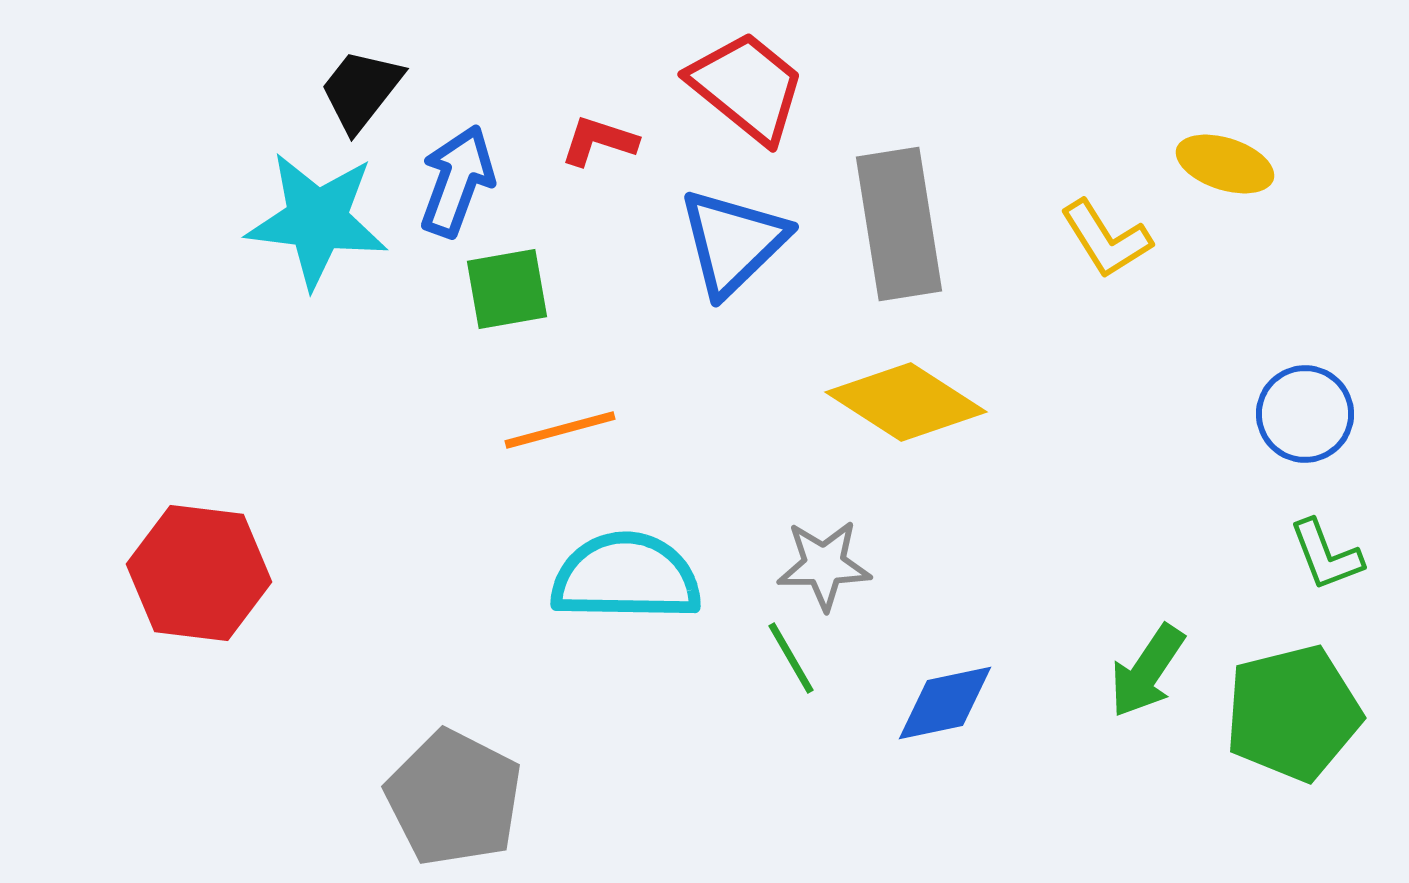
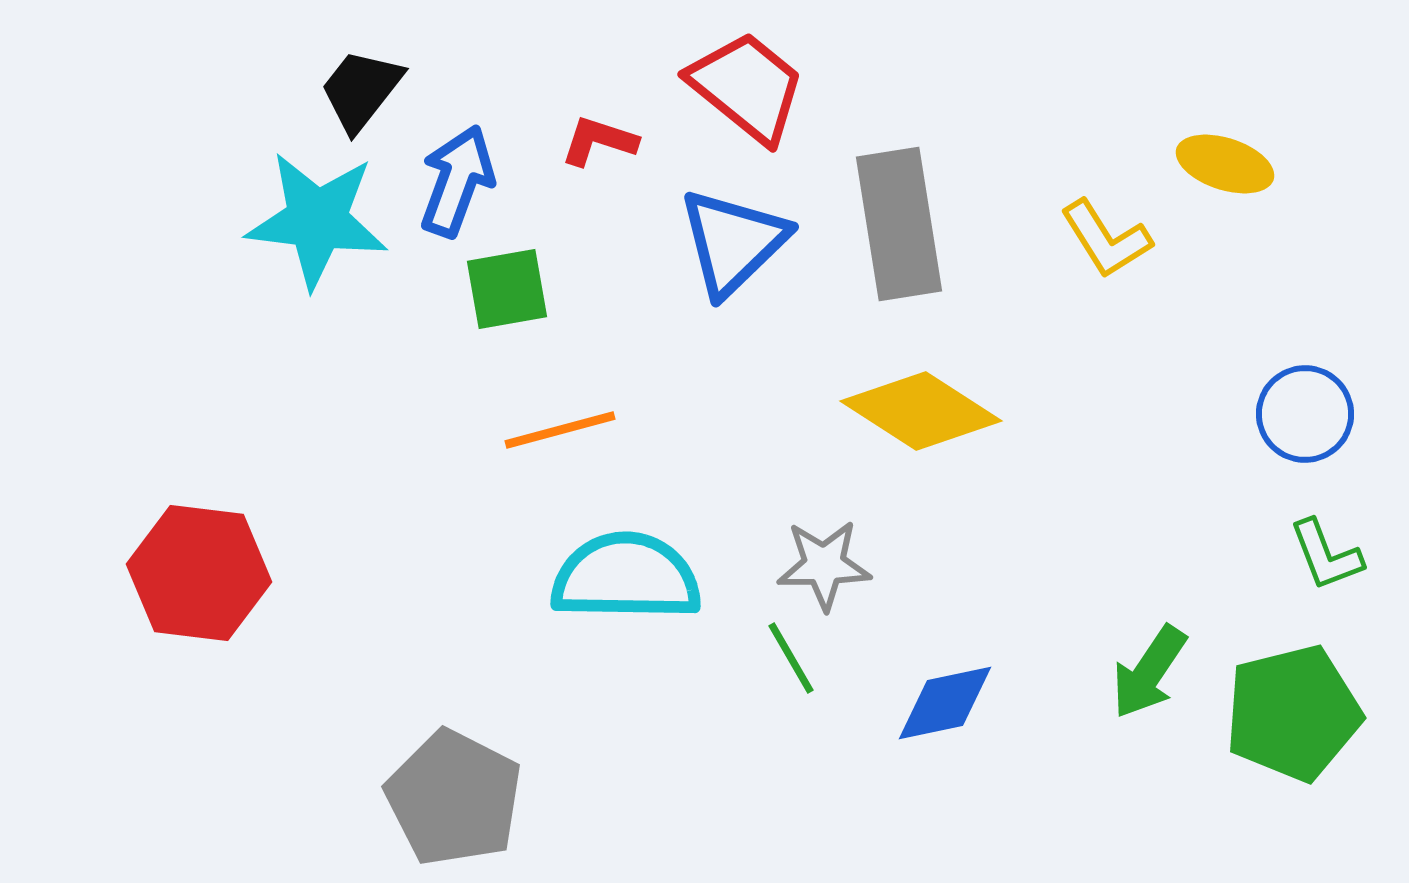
yellow diamond: moved 15 px right, 9 px down
green arrow: moved 2 px right, 1 px down
